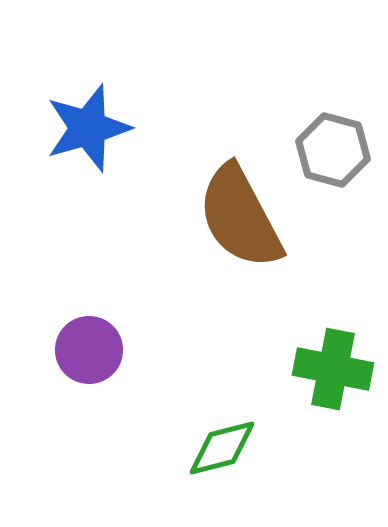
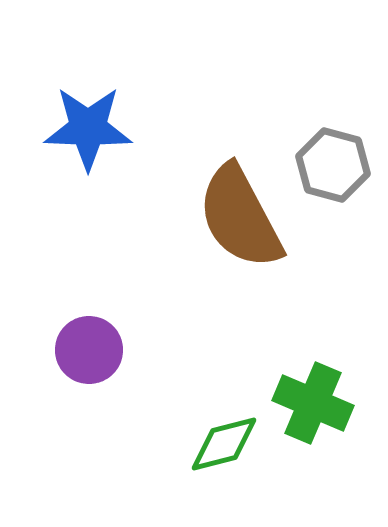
blue star: rotated 18 degrees clockwise
gray hexagon: moved 15 px down
green cross: moved 20 px left, 34 px down; rotated 12 degrees clockwise
green diamond: moved 2 px right, 4 px up
